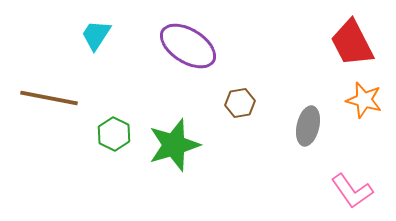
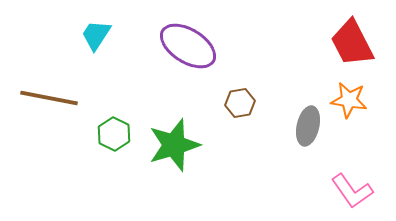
orange star: moved 15 px left; rotated 6 degrees counterclockwise
